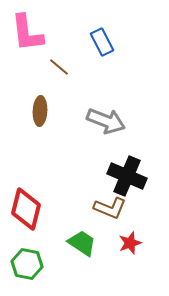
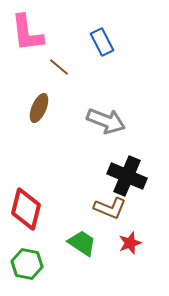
brown ellipse: moved 1 px left, 3 px up; rotated 20 degrees clockwise
